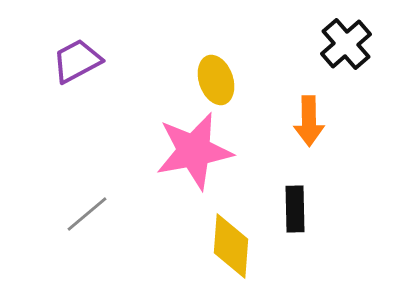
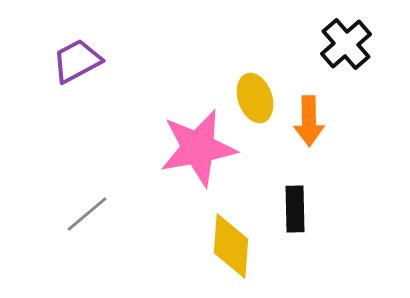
yellow ellipse: moved 39 px right, 18 px down
pink star: moved 4 px right, 3 px up
